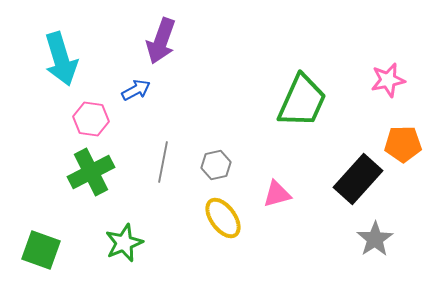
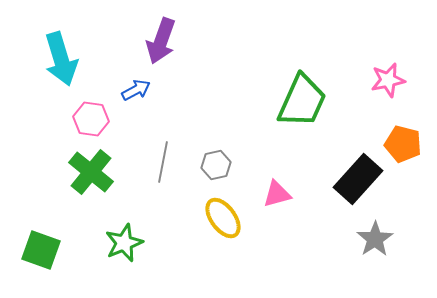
orange pentagon: rotated 15 degrees clockwise
green cross: rotated 24 degrees counterclockwise
